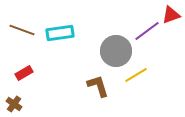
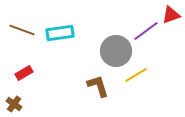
purple line: moved 1 px left
